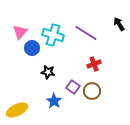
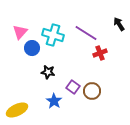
red cross: moved 6 px right, 11 px up
